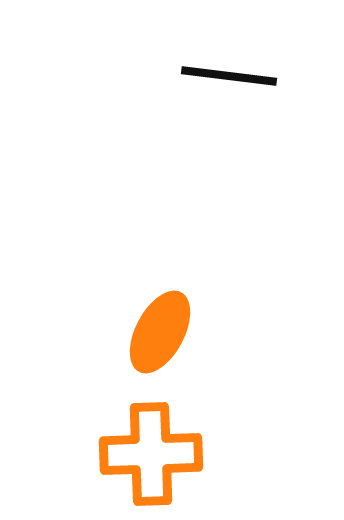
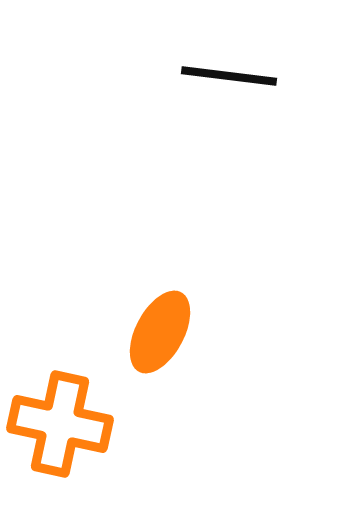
orange cross: moved 91 px left, 30 px up; rotated 14 degrees clockwise
